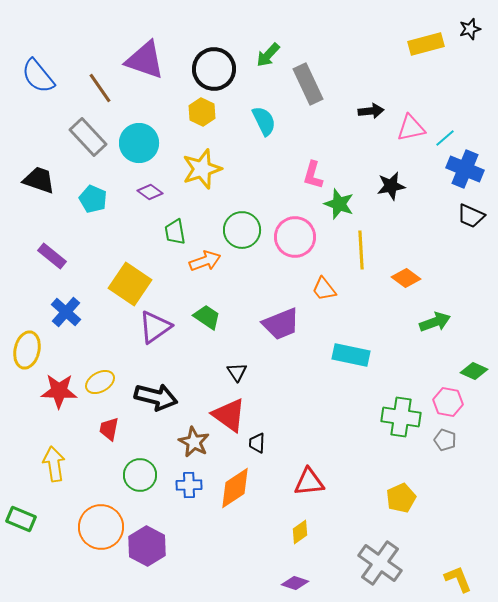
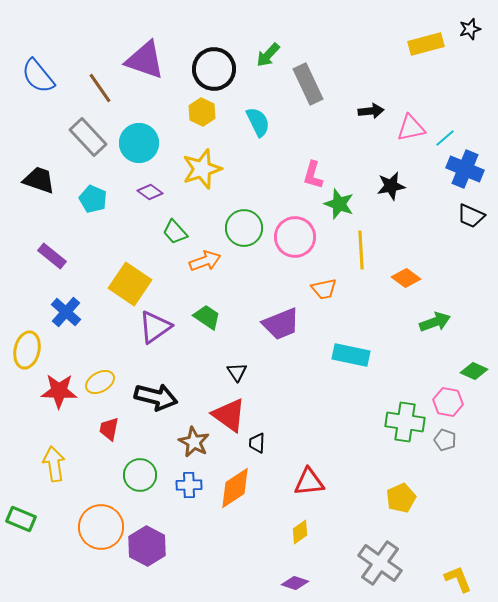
cyan semicircle at (264, 121): moved 6 px left, 1 px down
green circle at (242, 230): moved 2 px right, 2 px up
green trapezoid at (175, 232): rotated 32 degrees counterclockwise
orange trapezoid at (324, 289): rotated 64 degrees counterclockwise
green cross at (401, 417): moved 4 px right, 5 px down
